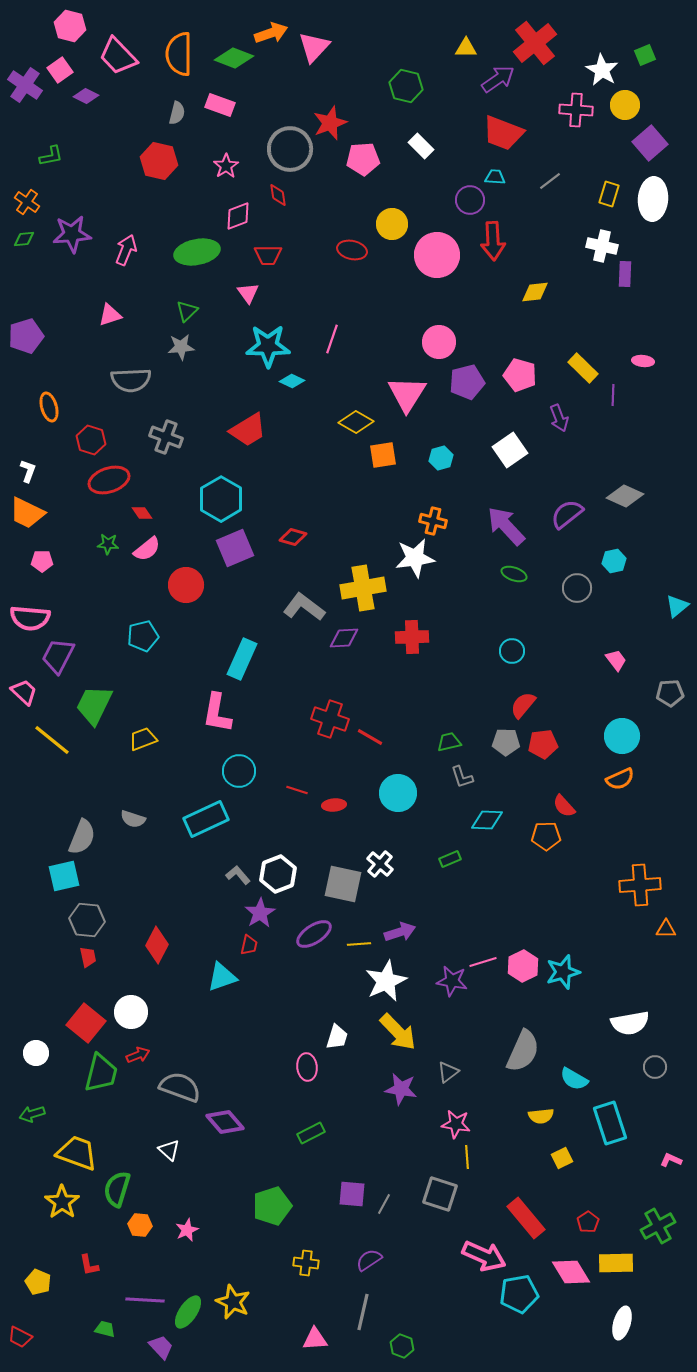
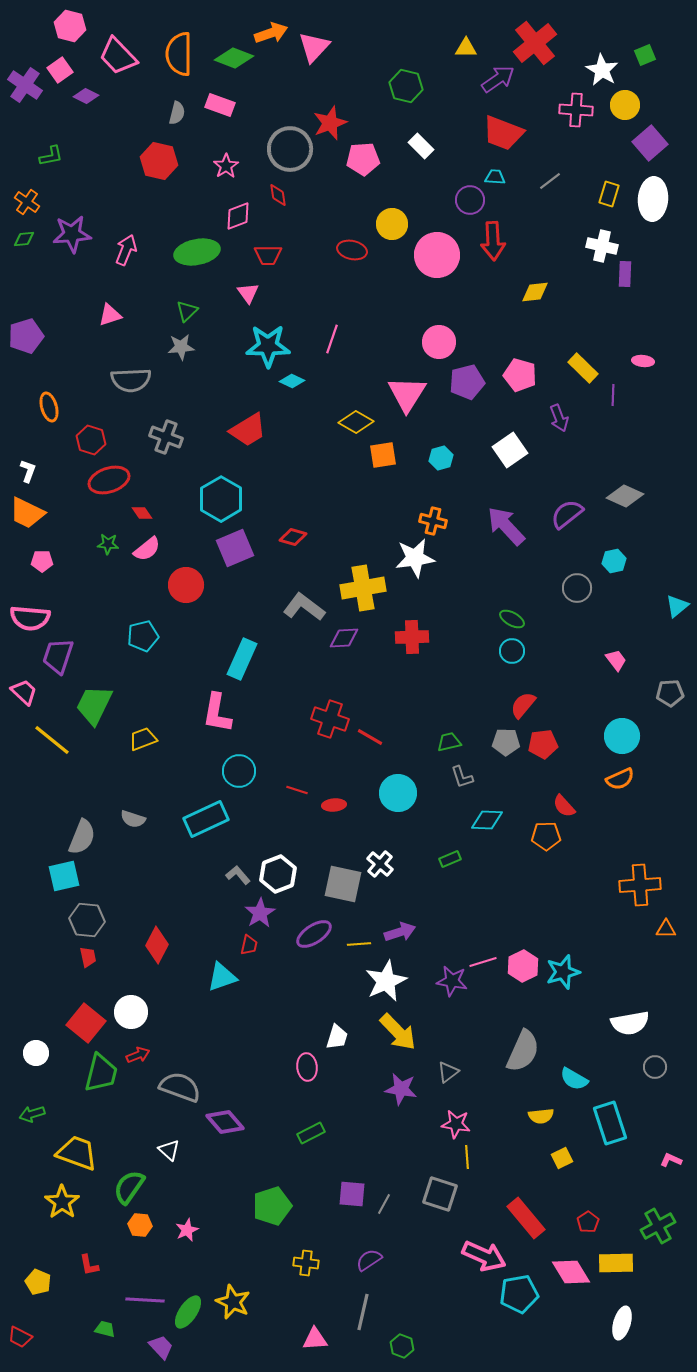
green ellipse at (514, 574): moved 2 px left, 45 px down; rotated 10 degrees clockwise
purple trapezoid at (58, 656): rotated 9 degrees counterclockwise
green semicircle at (117, 1189): moved 12 px right, 2 px up; rotated 18 degrees clockwise
